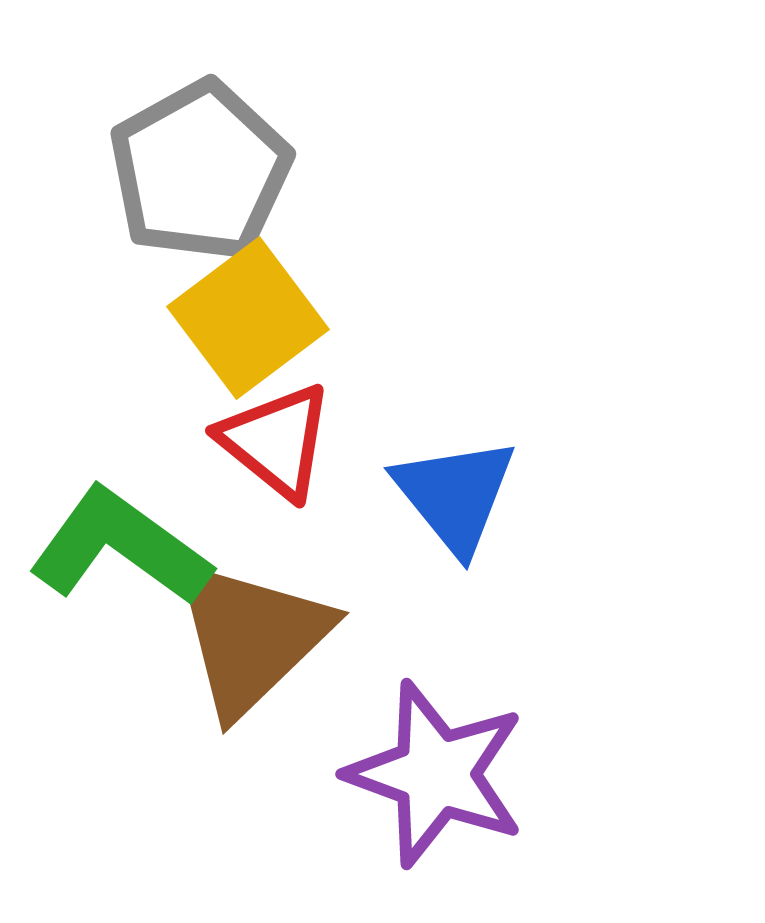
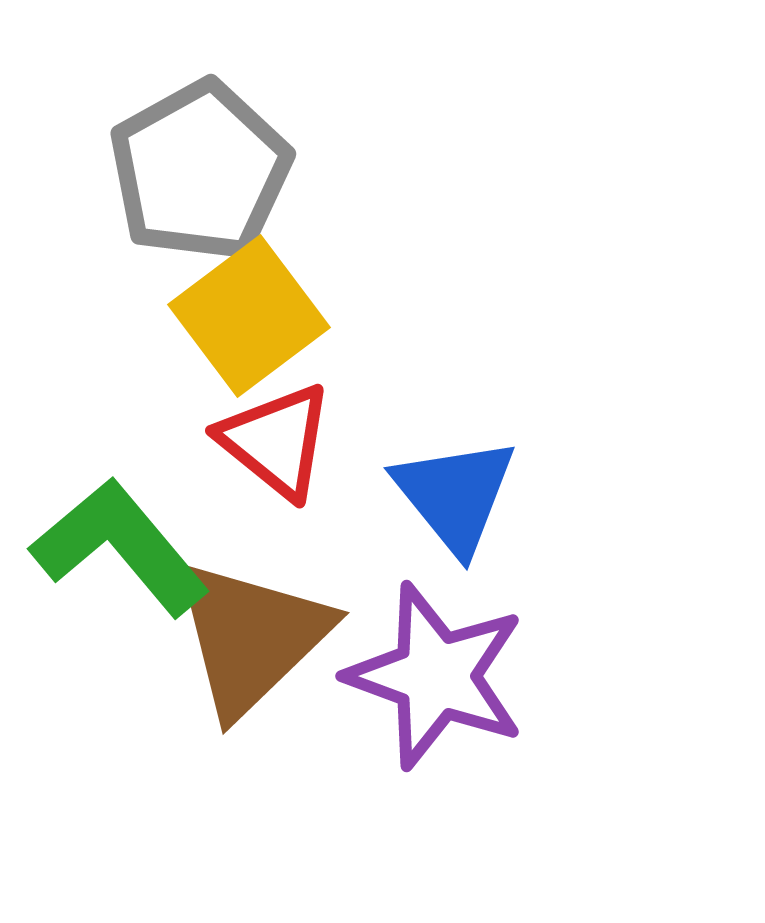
yellow square: moved 1 px right, 2 px up
green L-shape: rotated 14 degrees clockwise
purple star: moved 98 px up
